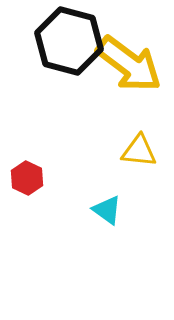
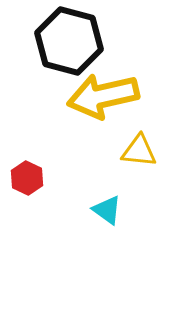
yellow arrow: moved 26 px left, 32 px down; rotated 130 degrees clockwise
